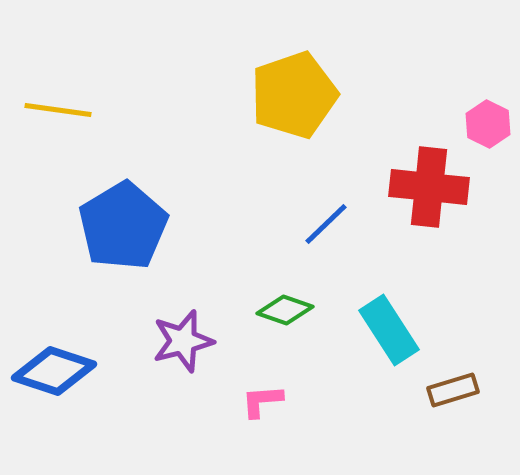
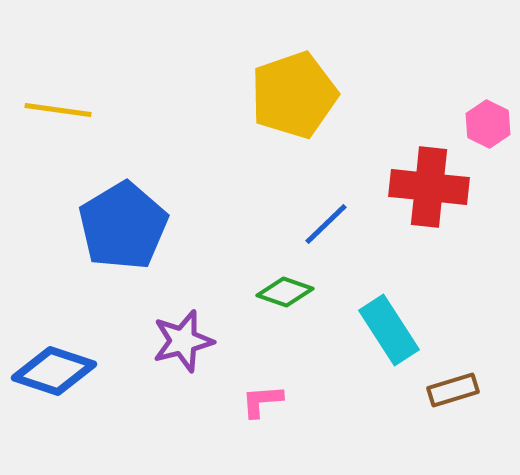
green diamond: moved 18 px up
